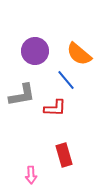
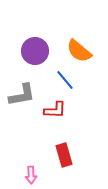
orange semicircle: moved 3 px up
blue line: moved 1 px left
red L-shape: moved 2 px down
